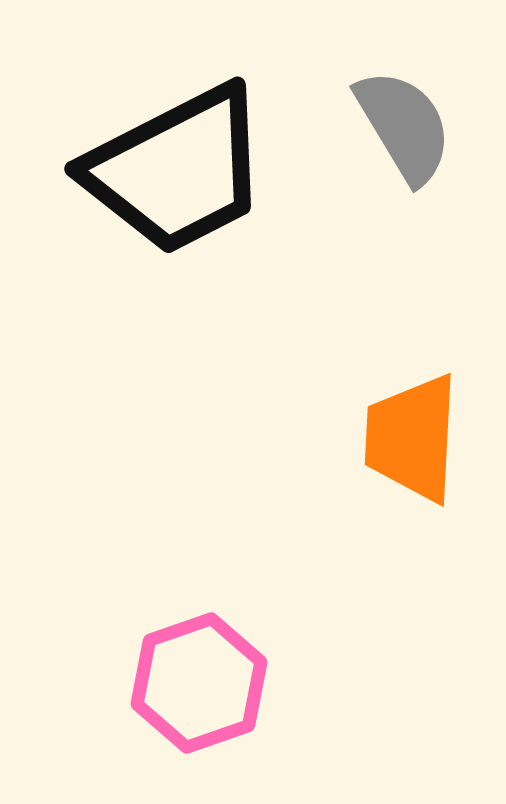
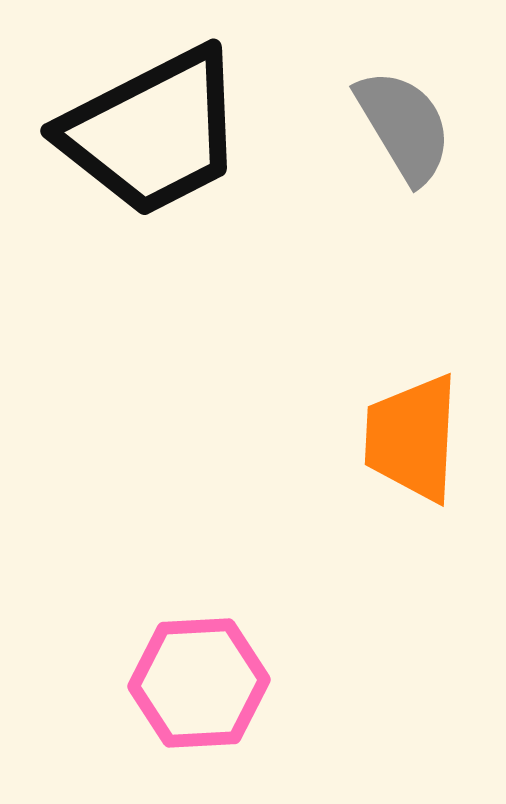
black trapezoid: moved 24 px left, 38 px up
pink hexagon: rotated 16 degrees clockwise
